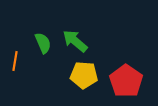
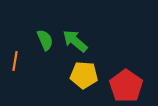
green semicircle: moved 2 px right, 3 px up
red pentagon: moved 5 px down
